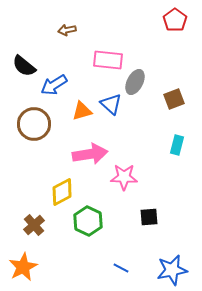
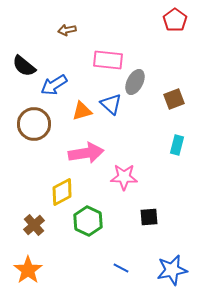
pink arrow: moved 4 px left, 1 px up
orange star: moved 5 px right, 3 px down; rotated 8 degrees counterclockwise
